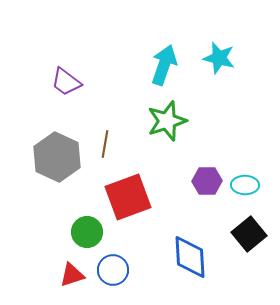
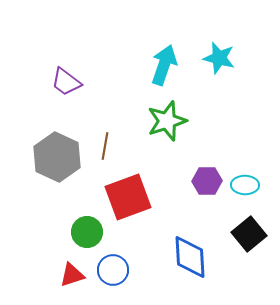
brown line: moved 2 px down
